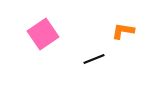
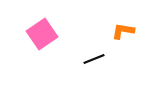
pink square: moved 1 px left
